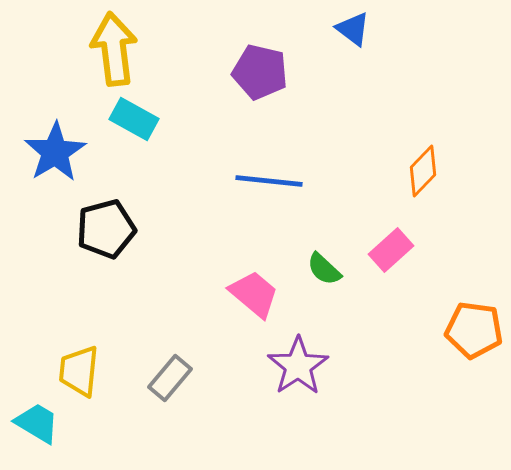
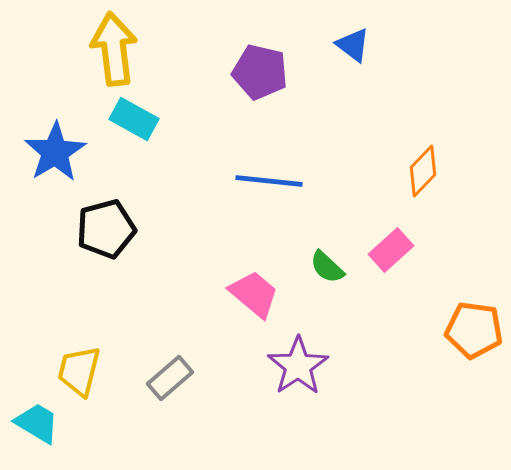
blue triangle: moved 16 px down
green semicircle: moved 3 px right, 2 px up
yellow trapezoid: rotated 8 degrees clockwise
gray rectangle: rotated 9 degrees clockwise
